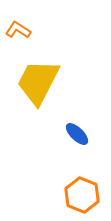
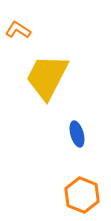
yellow trapezoid: moved 9 px right, 5 px up
blue ellipse: rotated 30 degrees clockwise
